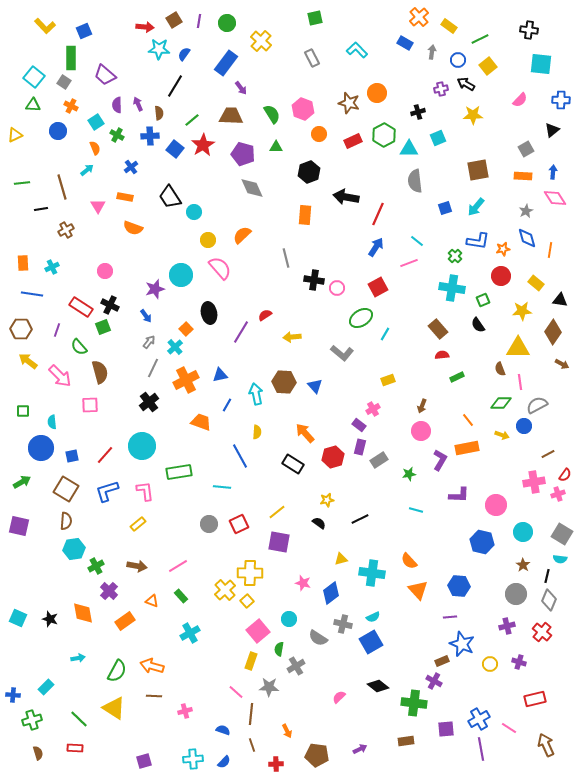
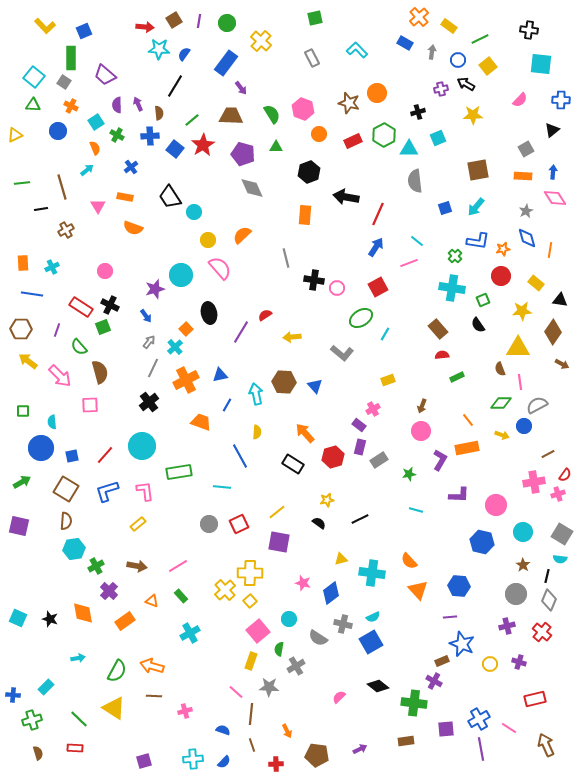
yellow square at (247, 601): moved 3 px right
